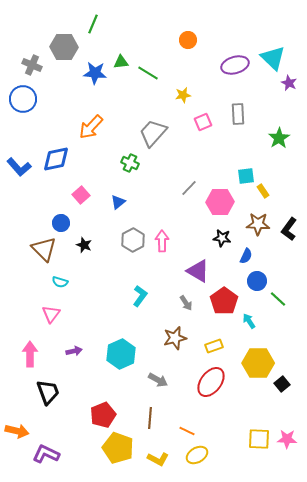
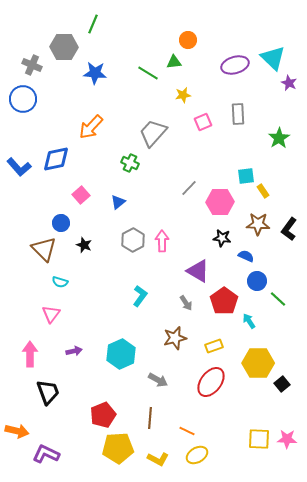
green triangle at (121, 62): moved 53 px right
blue semicircle at (246, 256): rotated 91 degrees counterclockwise
yellow pentagon at (118, 448): rotated 24 degrees counterclockwise
